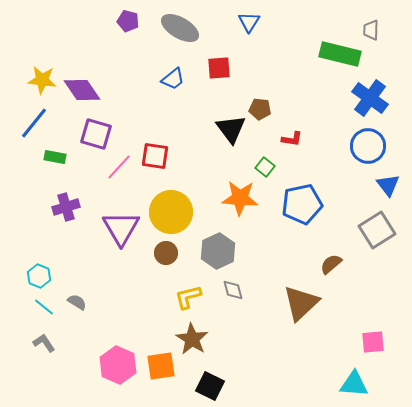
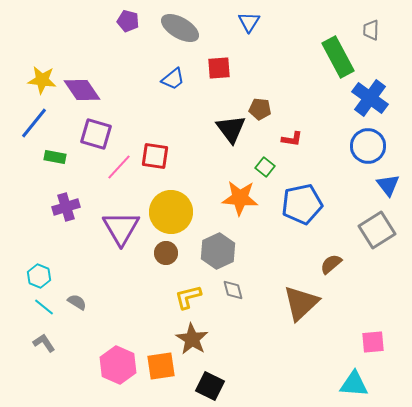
green rectangle at (340, 54): moved 2 px left, 3 px down; rotated 48 degrees clockwise
